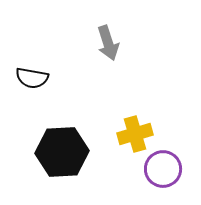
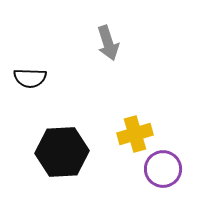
black semicircle: moved 2 px left; rotated 8 degrees counterclockwise
